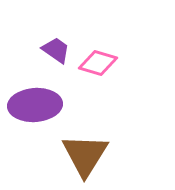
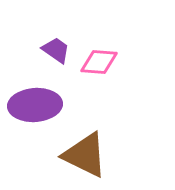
pink diamond: moved 1 px right, 1 px up; rotated 12 degrees counterclockwise
brown triangle: rotated 36 degrees counterclockwise
